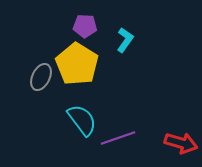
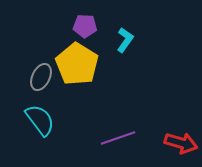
cyan semicircle: moved 42 px left
